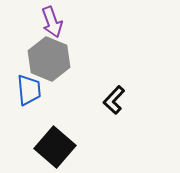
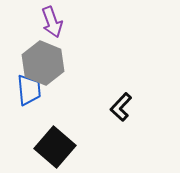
gray hexagon: moved 6 px left, 4 px down
black L-shape: moved 7 px right, 7 px down
